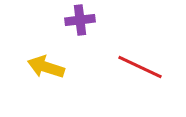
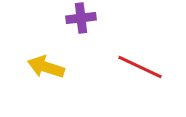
purple cross: moved 1 px right, 2 px up
